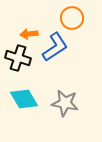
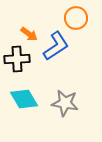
orange circle: moved 4 px right
orange arrow: rotated 138 degrees counterclockwise
blue L-shape: moved 1 px right, 1 px up
black cross: moved 1 px left, 1 px down; rotated 20 degrees counterclockwise
